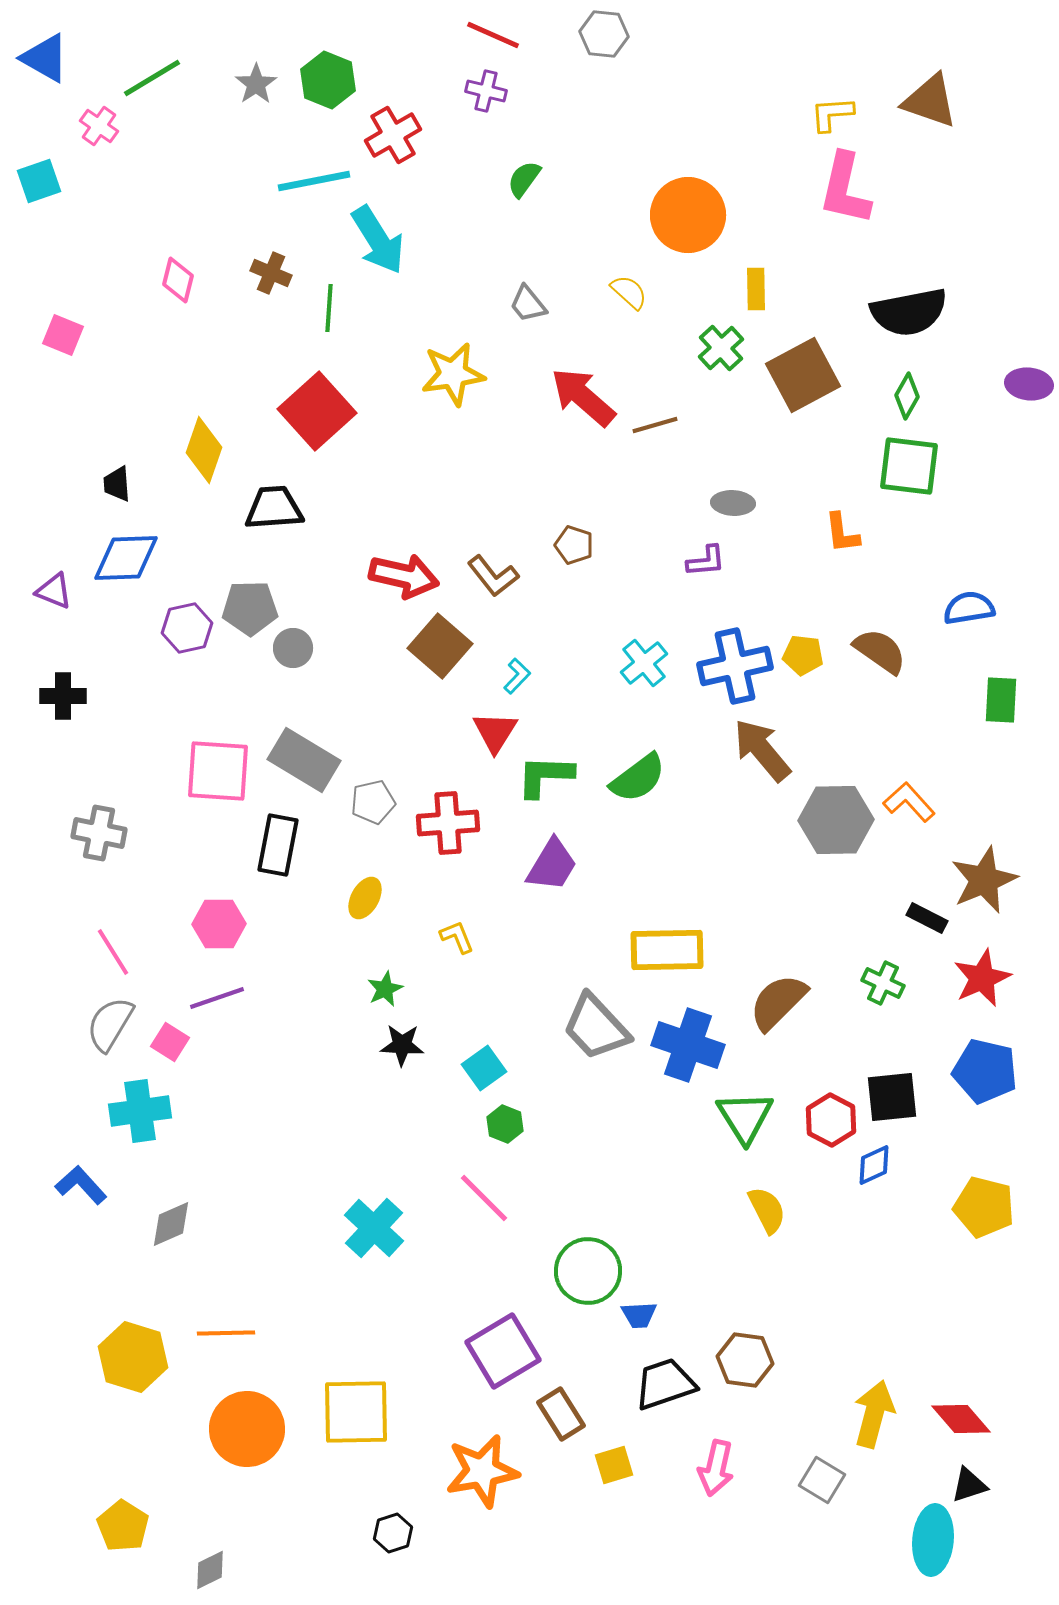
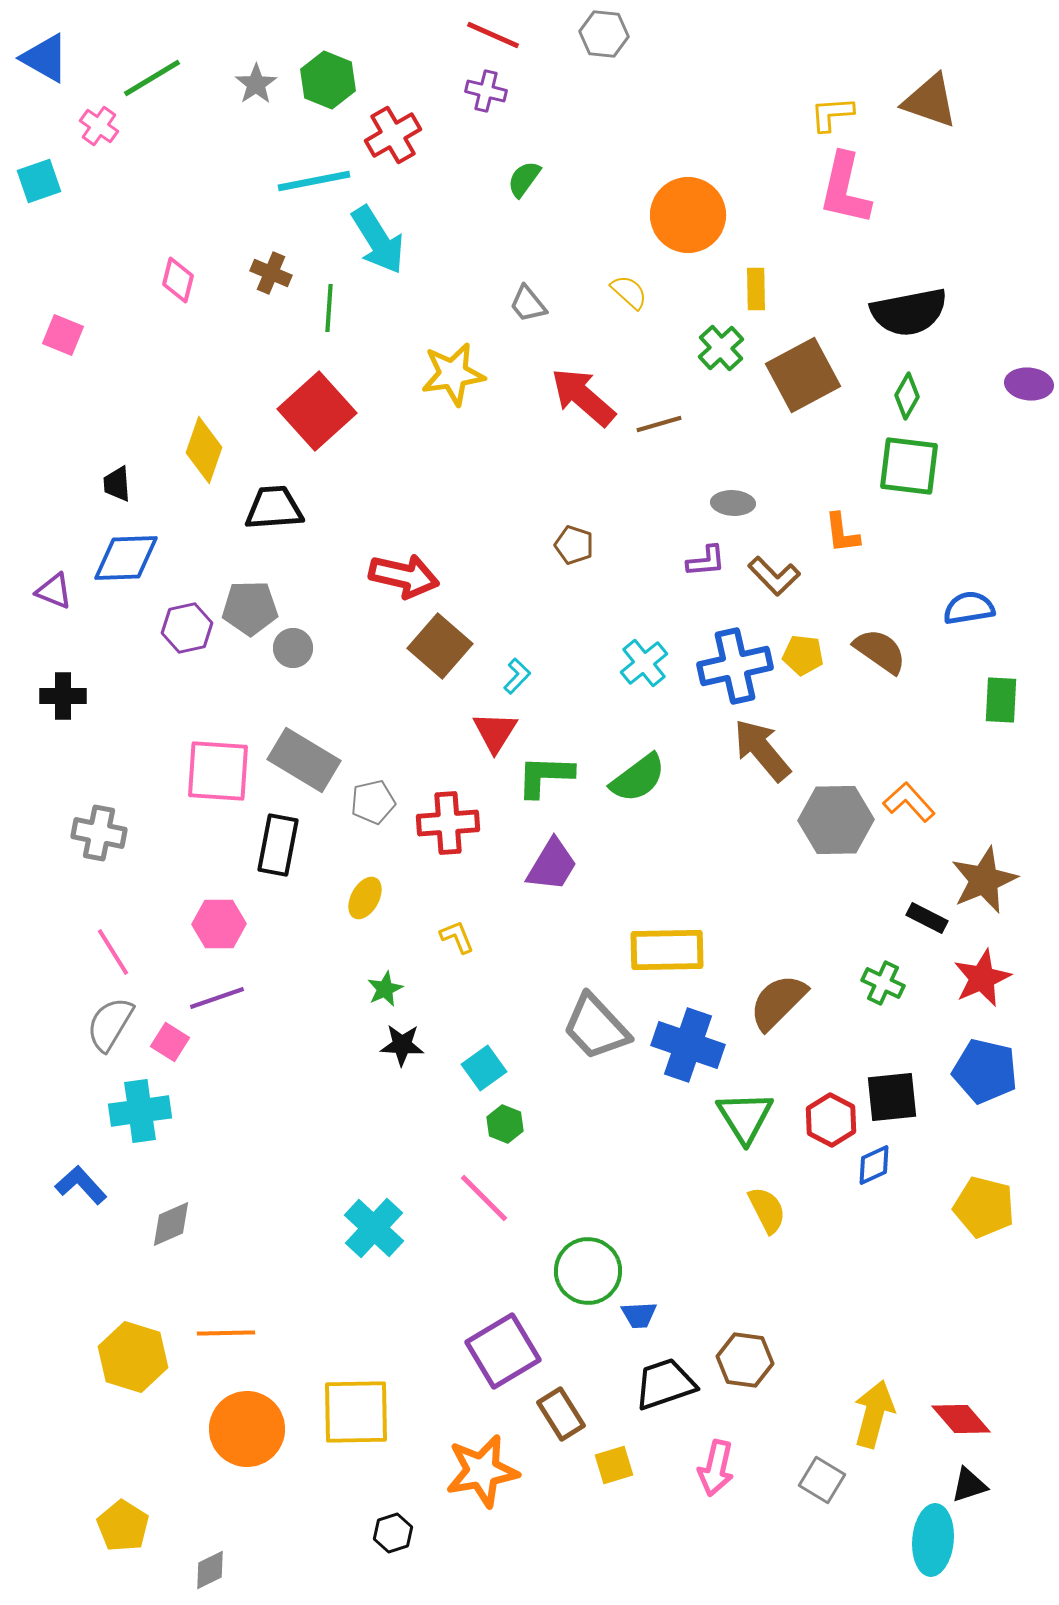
brown line at (655, 425): moved 4 px right, 1 px up
brown L-shape at (493, 576): moved 281 px right; rotated 6 degrees counterclockwise
